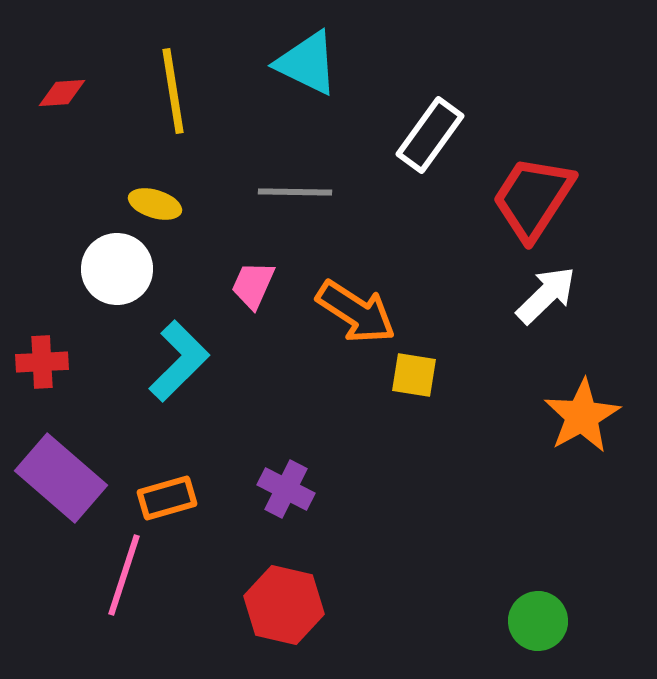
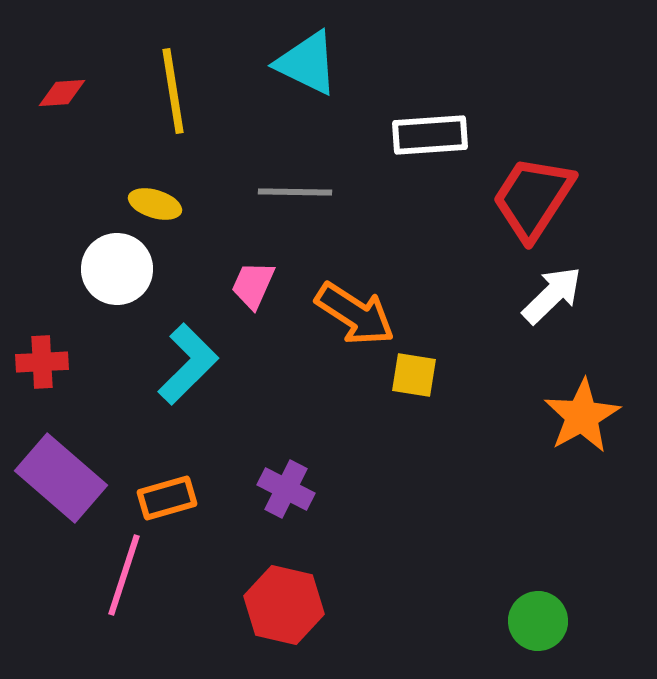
white rectangle: rotated 50 degrees clockwise
white arrow: moved 6 px right
orange arrow: moved 1 px left, 2 px down
cyan L-shape: moved 9 px right, 3 px down
